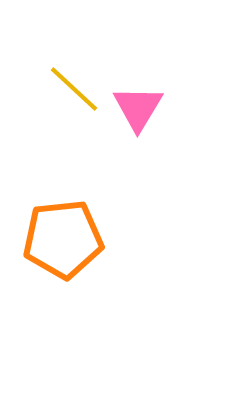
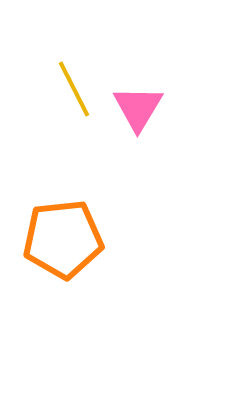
yellow line: rotated 20 degrees clockwise
